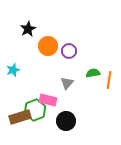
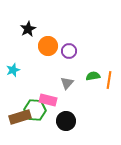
green semicircle: moved 3 px down
green hexagon: rotated 25 degrees clockwise
